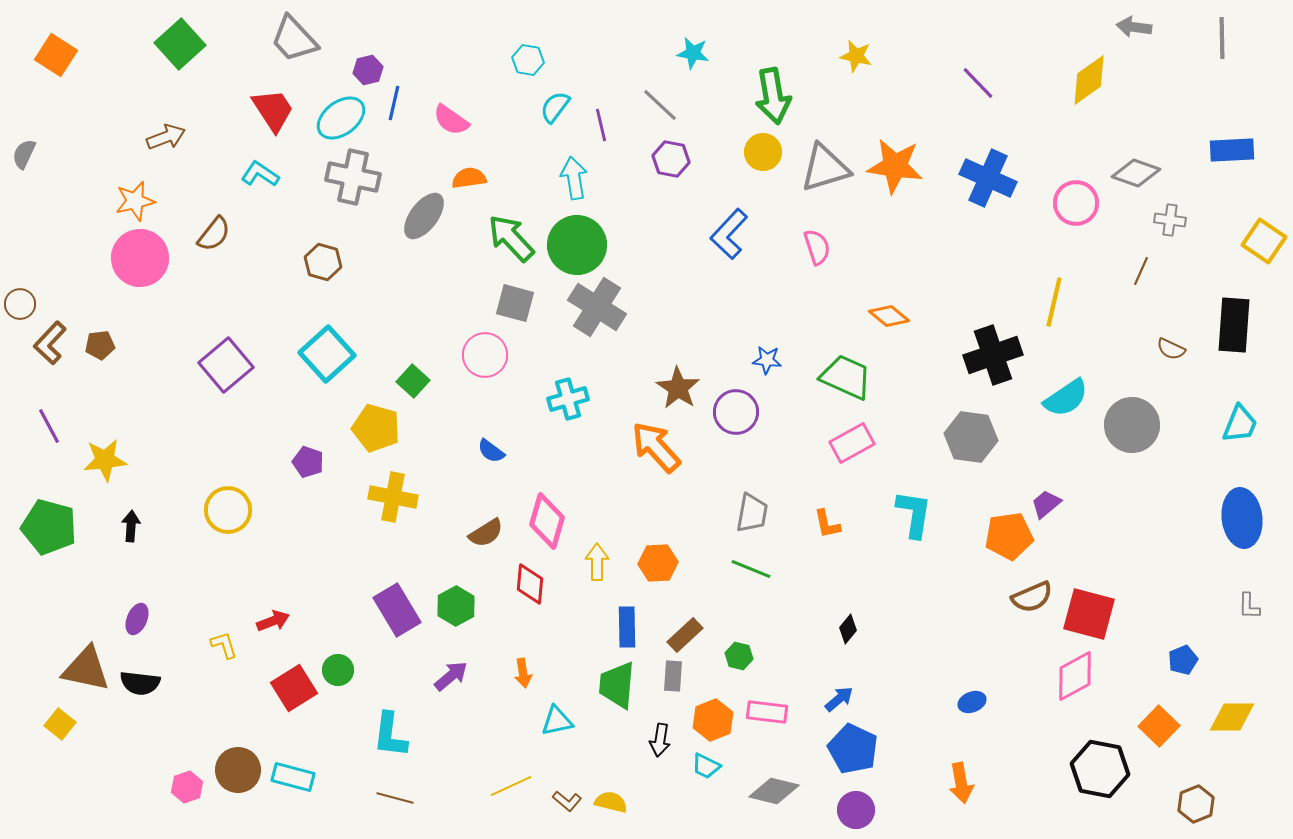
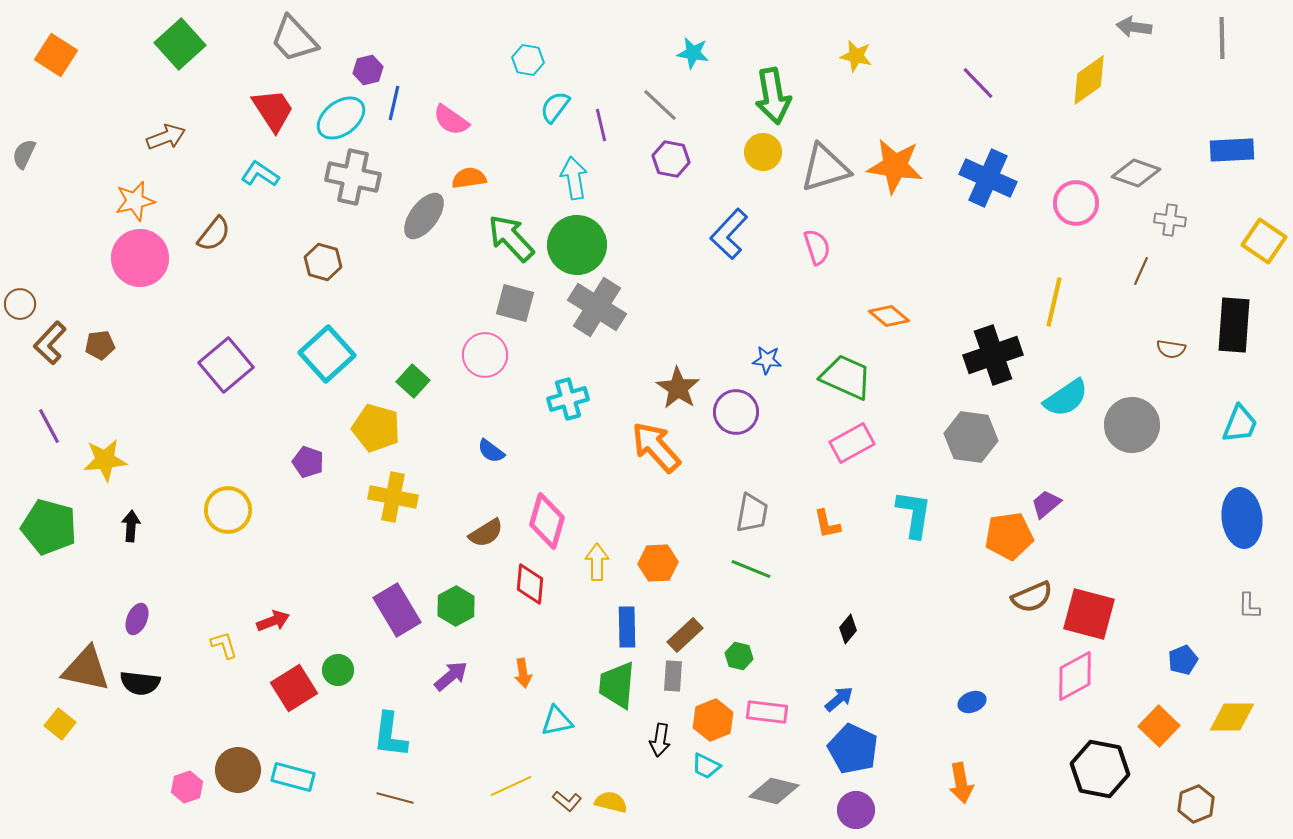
brown semicircle at (1171, 349): rotated 16 degrees counterclockwise
